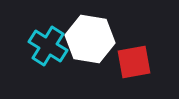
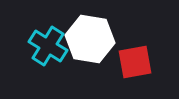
red square: moved 1 px right
